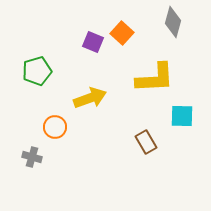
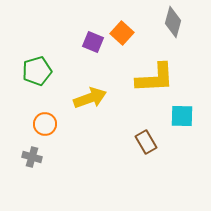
orange circle: moved 10 px left, 3 px up
